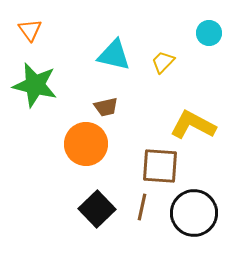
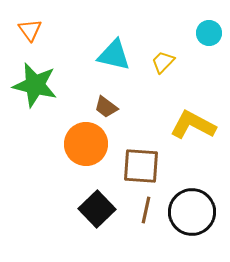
brown trapezoid: rotated 50 degrees clockwise
brown square: moved 19 px left
brown line: moved 4 px right, 3 px down
black circle: moved 2 px left, 1 px up
